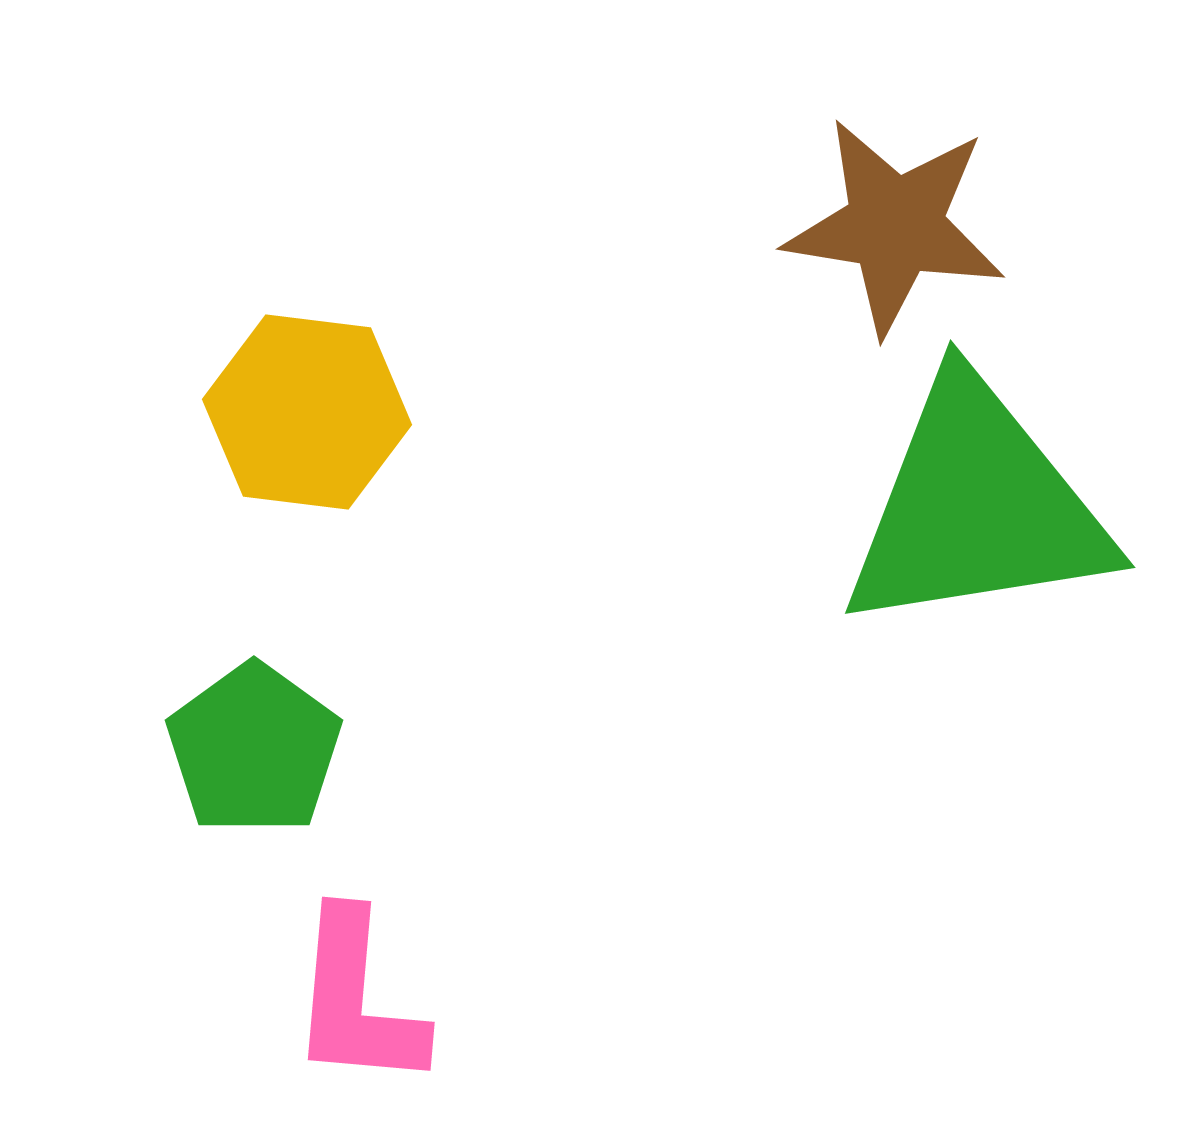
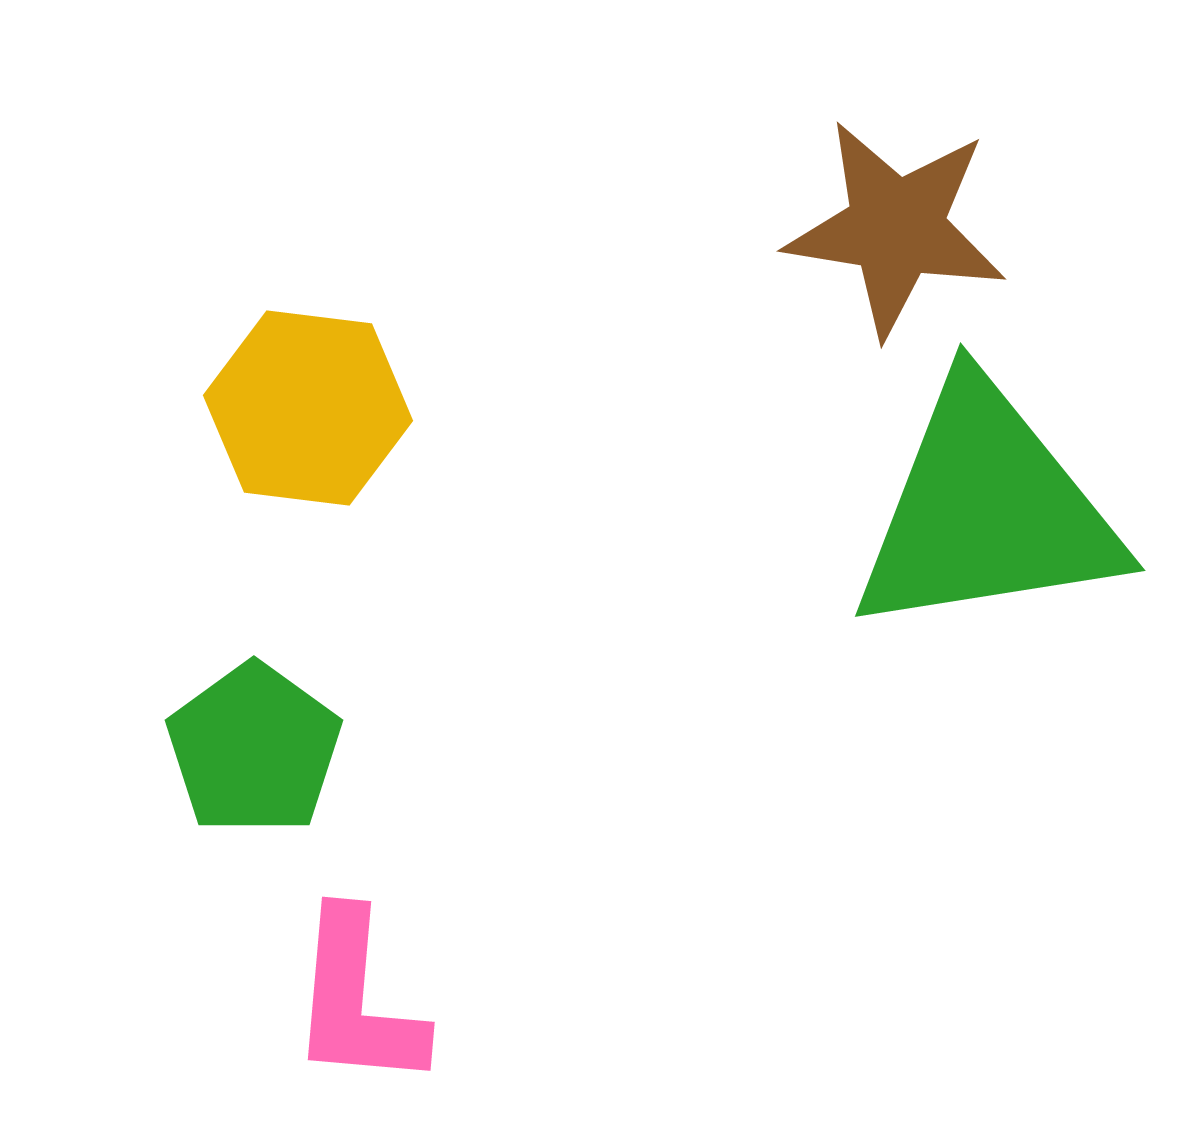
brown star: moved 1 px right, 2 px down
yellow hexagon: moved 1 px right, 4 px up
green triangle: moved 10 px right, 3 px down
